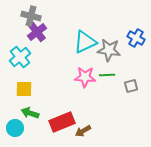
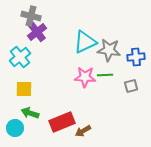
blue cross: moved 19 px down; rotated 36 degrees counterclockwise
green line: moved 2 px left
